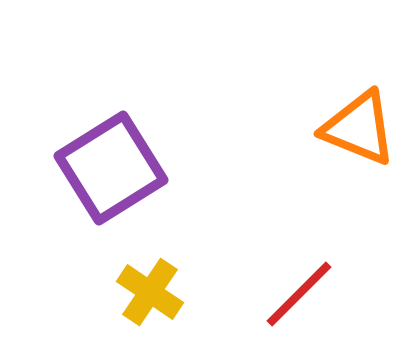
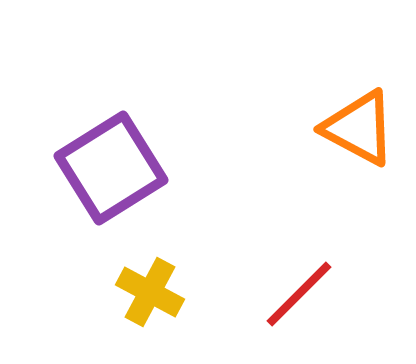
orange triangle: rotated 6 degrees clockwise
yellow cross: rotated 6 degrees counterclockwise
